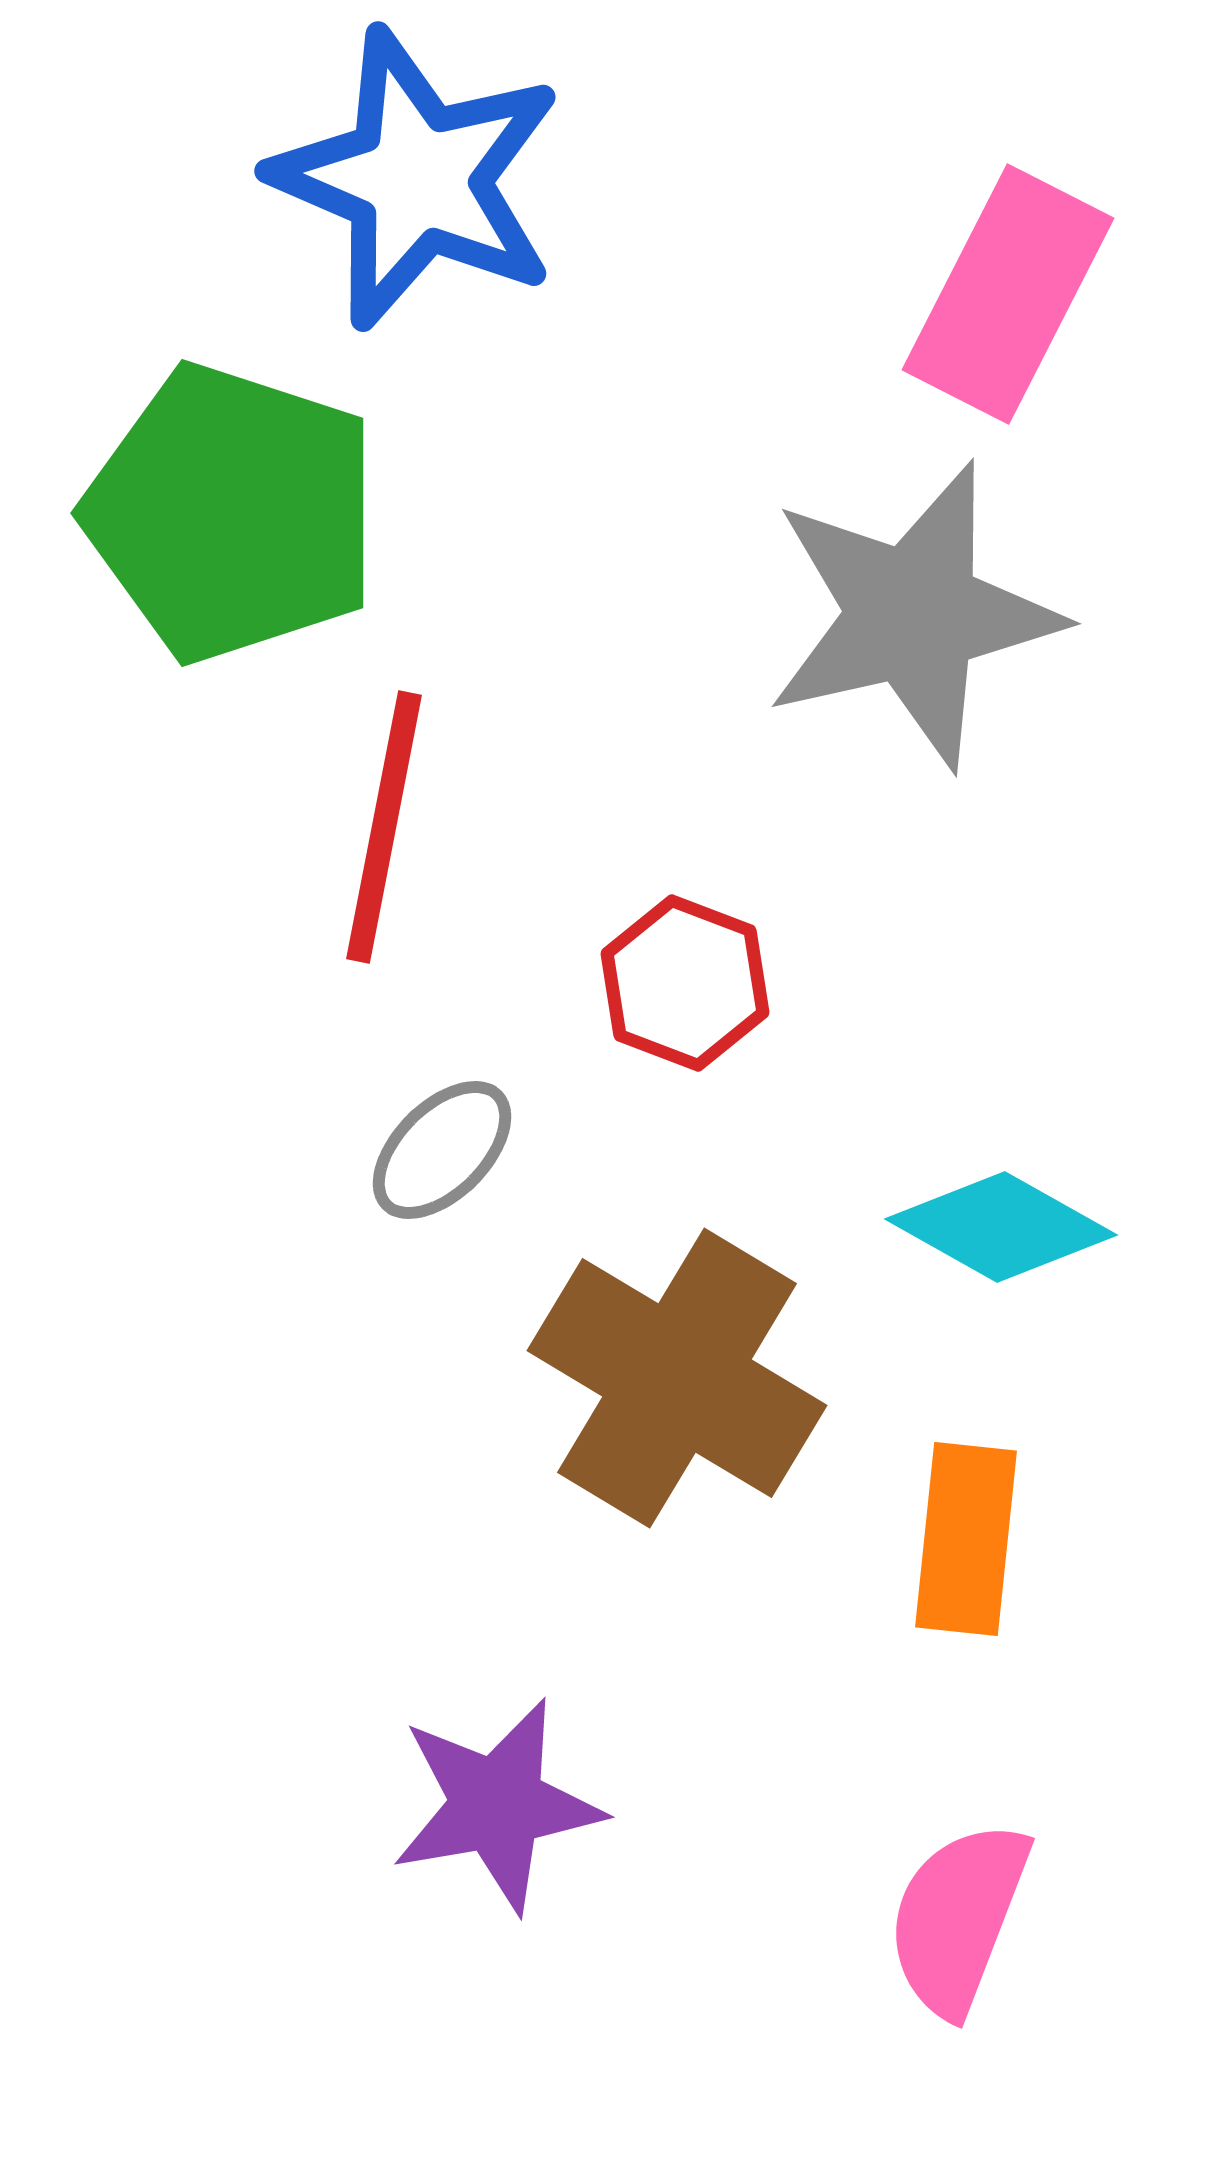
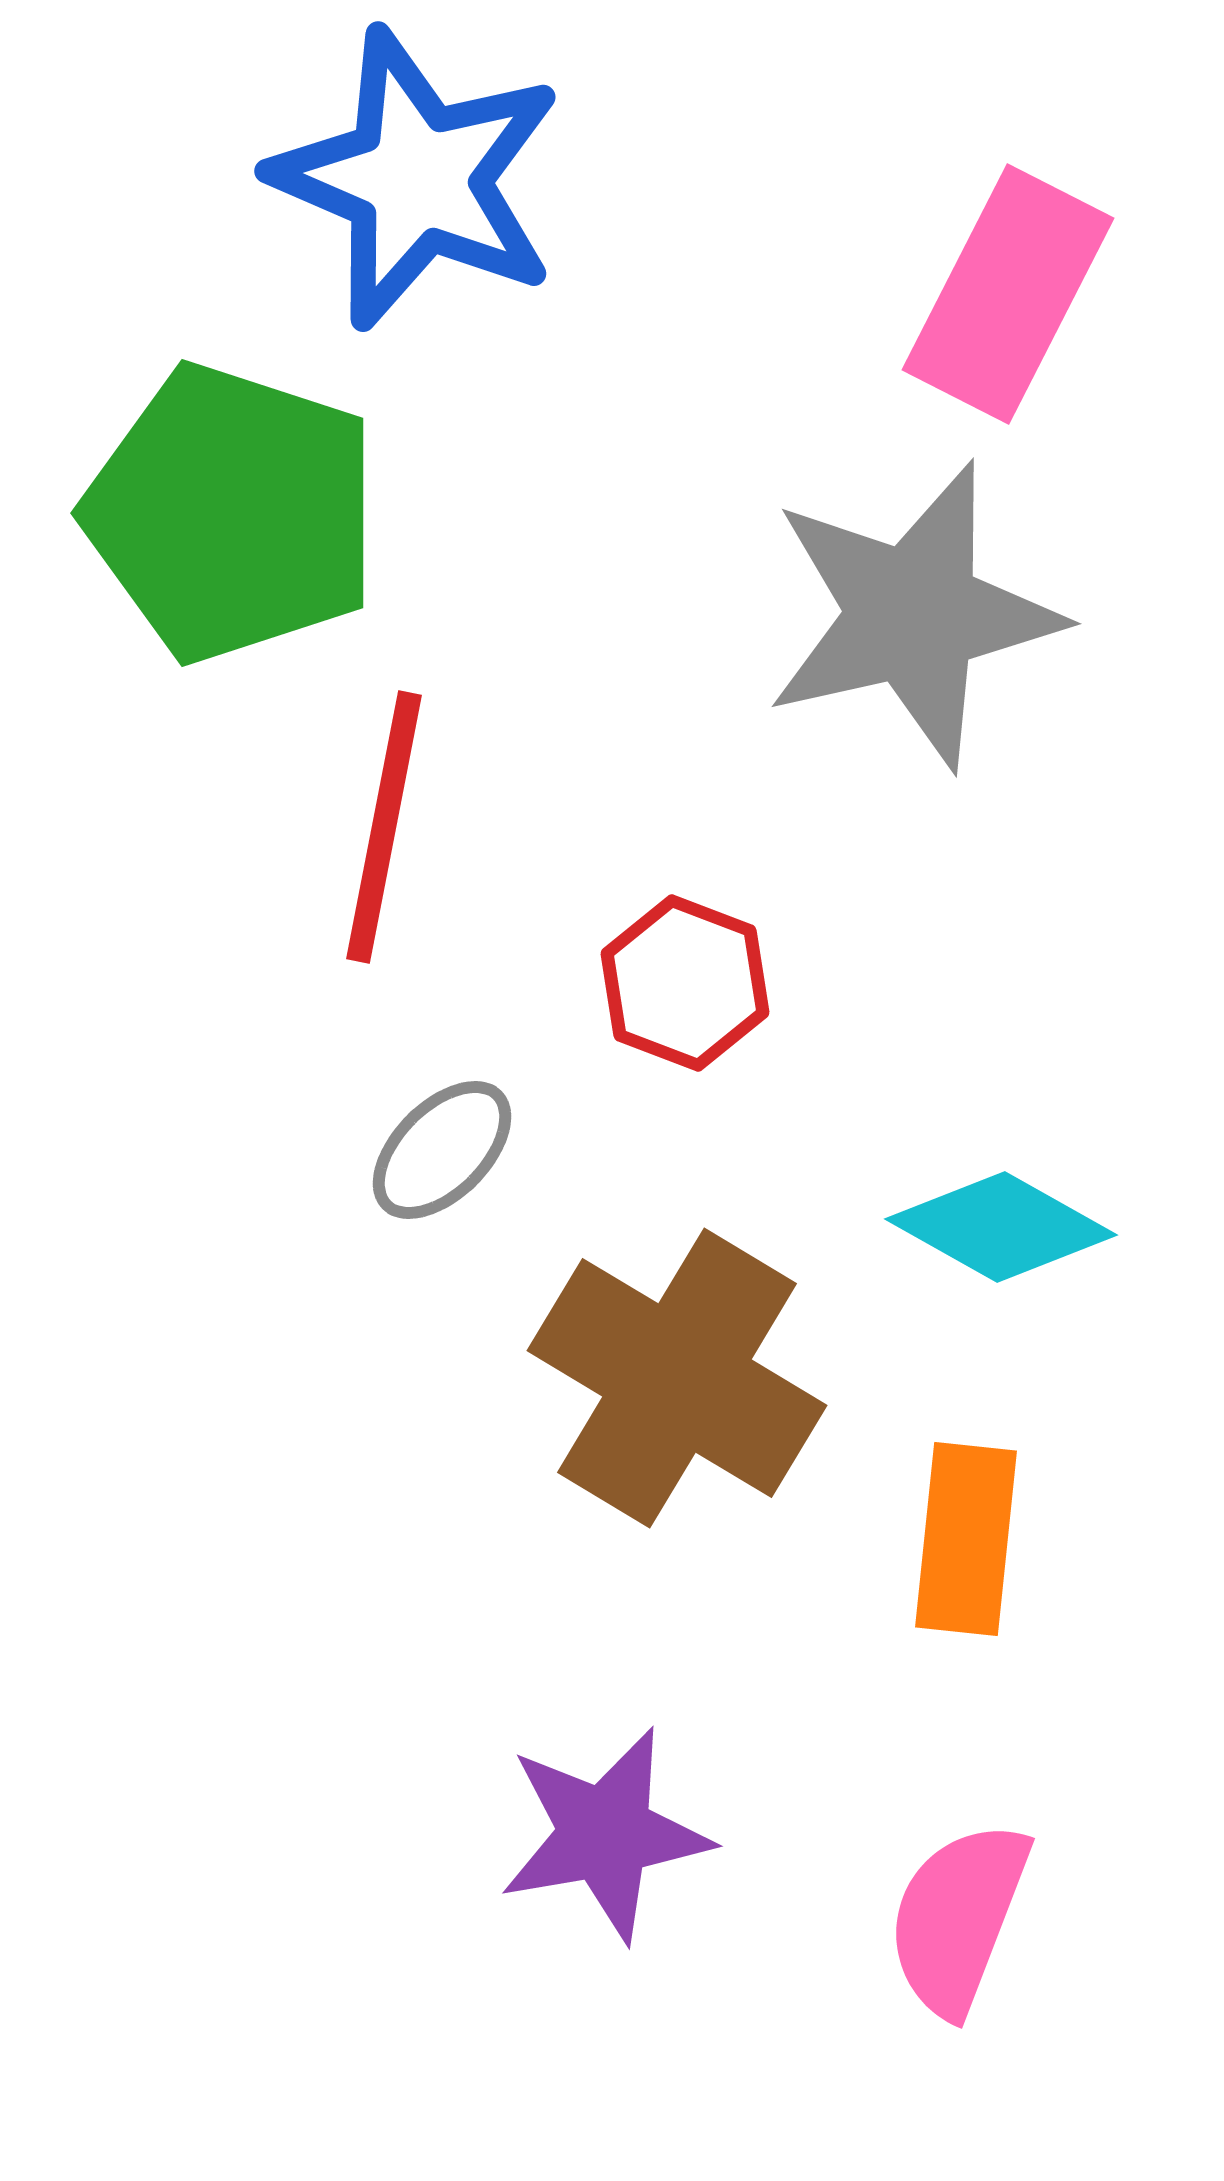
purple star: moved 108 px right, 29 px down
